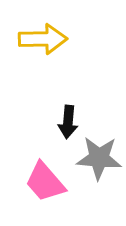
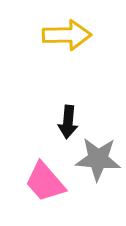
yellow arrow: moved 24 px right, 4 px up
gray star: moved 1 px left, 1 px down
